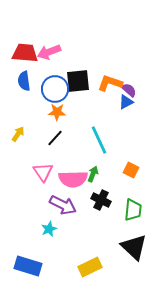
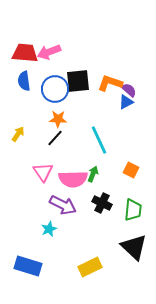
orange star: moved 1 px right, 7 px down
black cross: moved 1 px right, 3 px down
